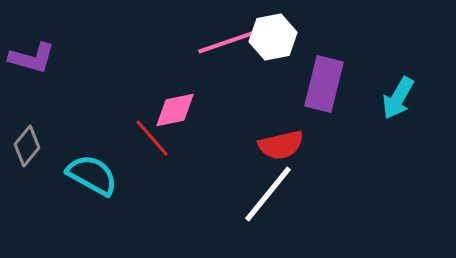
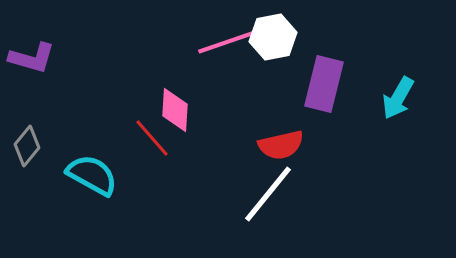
pink diamond: rotated 75 degrees counterclockwise
